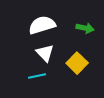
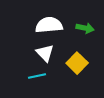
white semicircle: moved 7 px right; rotated 12 degrees clockwise
